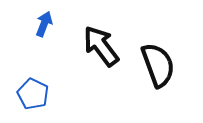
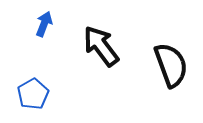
black semicircle: moved 13 px right
blue pentagon: rotated 16 degrees clockwise
